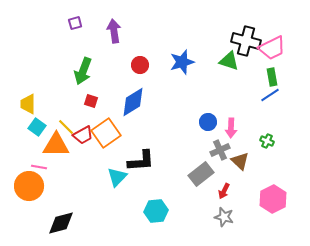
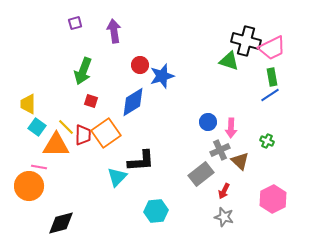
blue star: moved 20 px left, 14 px down
red trapezoid: rotated 60 degrees counterclockwise
